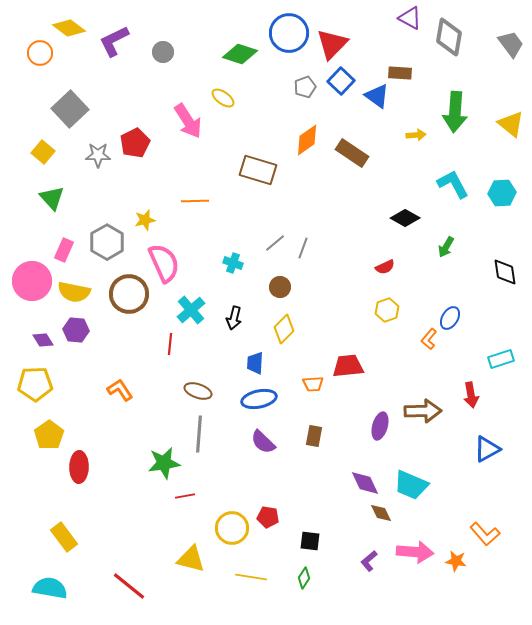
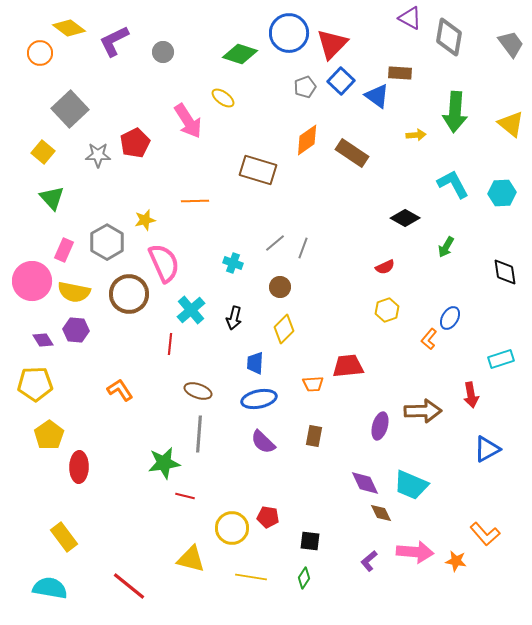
red line at (185, 496): rotated 24 degrees clockwise
